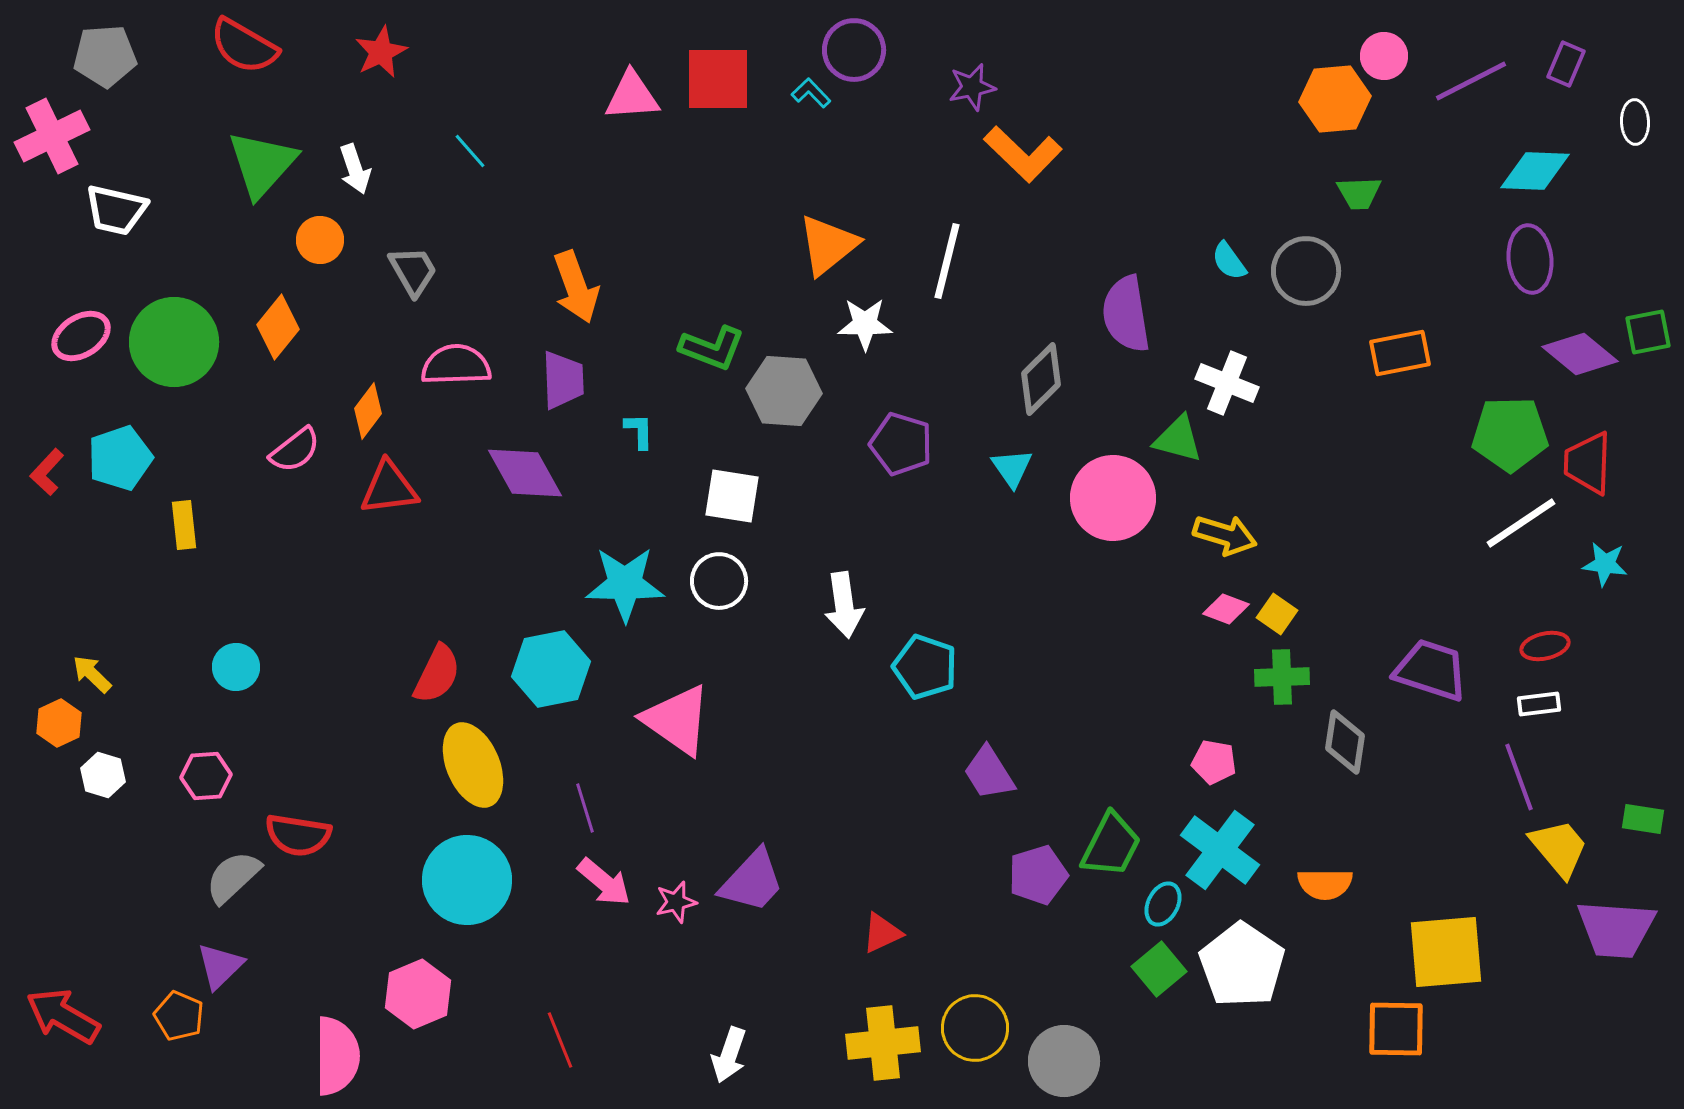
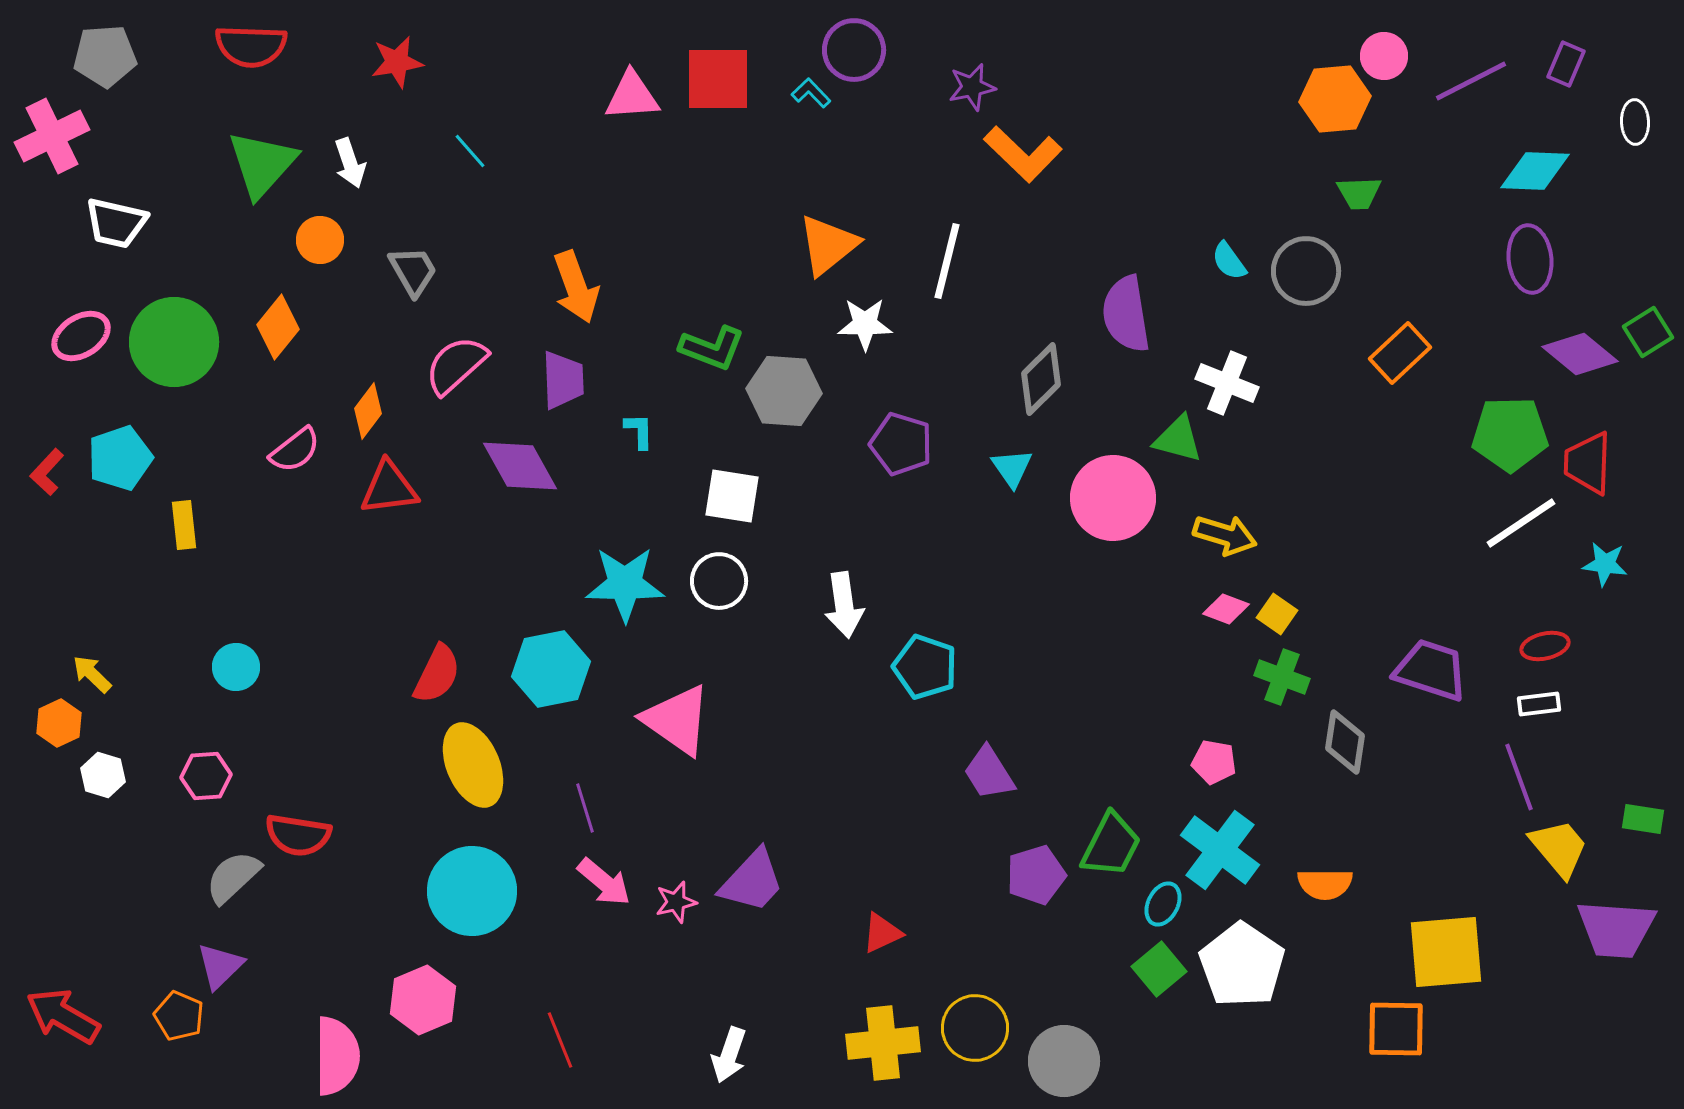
red semicircle at (244, 46): moved 7 px right; rotated 28 degrees counterclockwise
red star at (381, 52): moved 16 px right, 10 px down; rotated 16 degrees clockwise
white arrow at (355, 169): moved 5 px left, 6 px up
white trapezoid at (116, 210): moved 13 px down
green square at (1648, 332): rotated 21 degrees counterclockwise
orange rectangle at (1400, 353): rotated 32 degrees counterclockwise
pink semicircle at (456, 365): rotated 40 degrees counterclockwise
purple diamond at (525, 473): moved 5 px left, 7 px up
green cross at (1282, 677): rotated 22 degrees clockwise
purple pentagon at (1038, 875): moved 2 px left
cyan circle at (467, 880): moved 5 px right, 11 px down
pink hexagon at (418, 994): moved 5 px right, 6 px down
